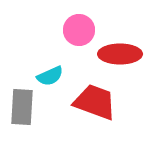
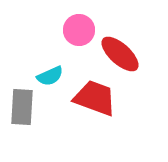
red ellipse: rotated 42 degrees clockwise
red trapezoid: moved 4 px up
